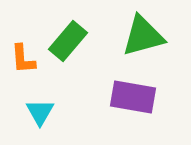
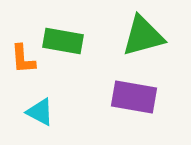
green rectangle: moved 5 px left; rotated 60 degrees clockwise
purple rectangle: moved 1 px right
cyan triangle: rotated 32 degrees counterclockwise
